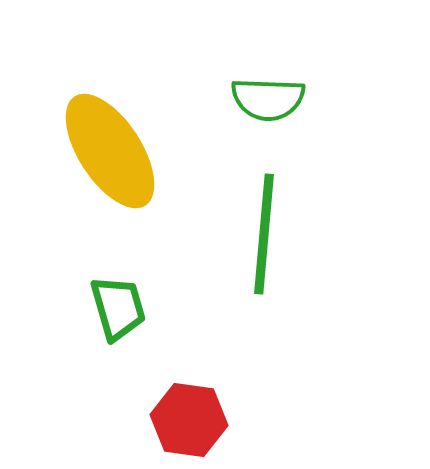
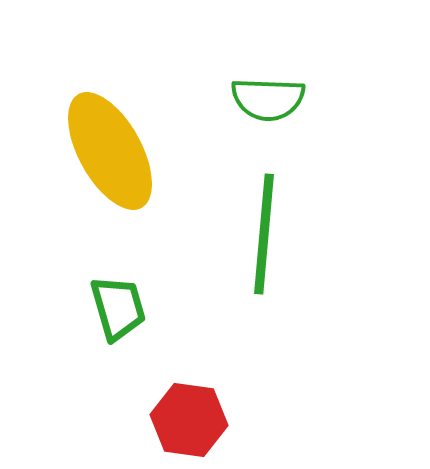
yellow ellipse: rotated 4 degrees clockwise
